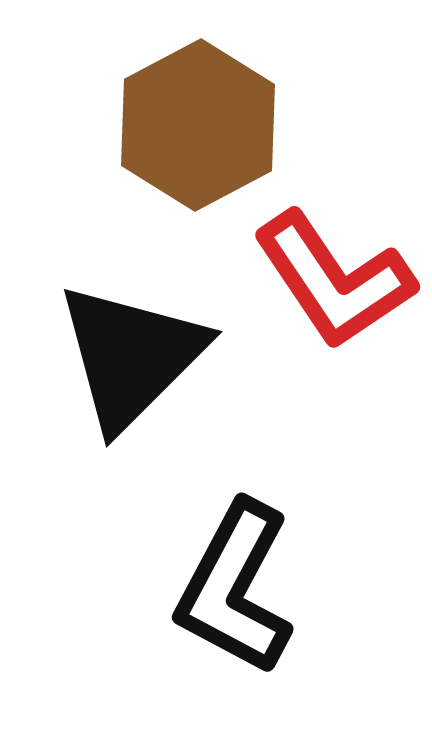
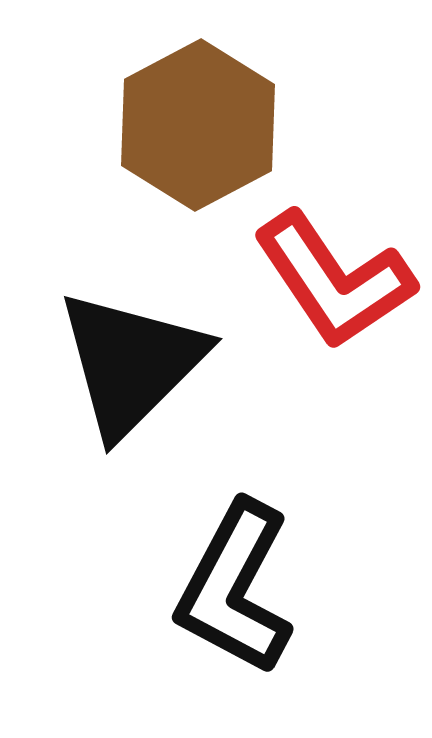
black triangle: moved 7 px down
